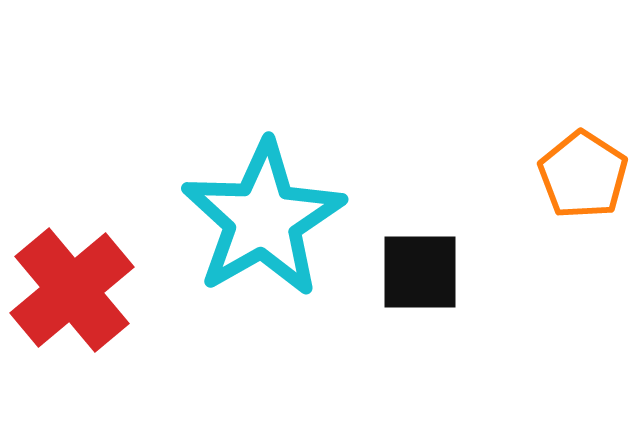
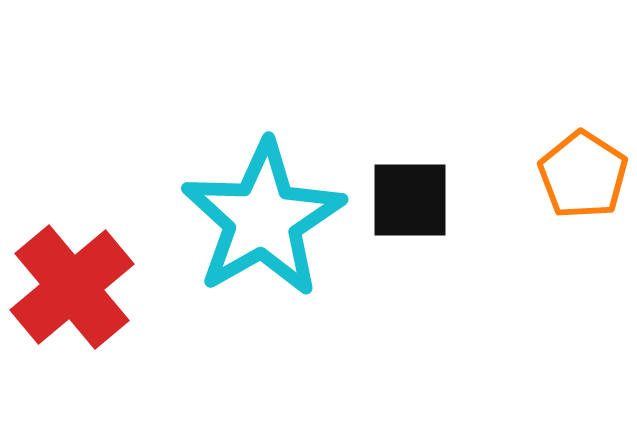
black square: moved 10 px left, 72 px up
red cross: moved 3 px up
